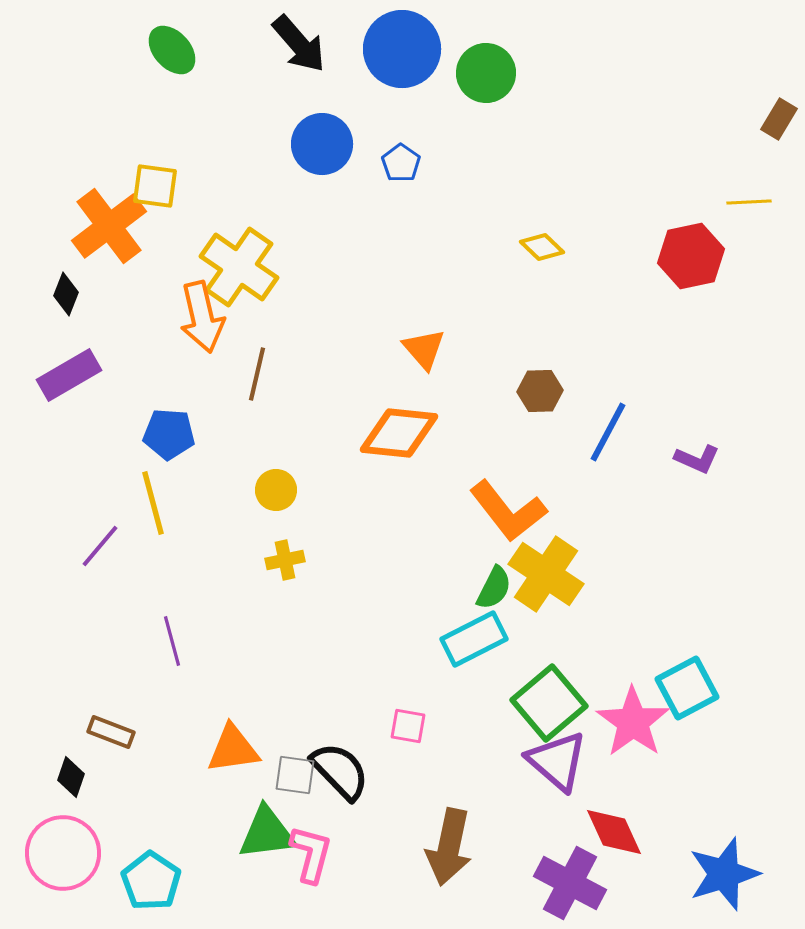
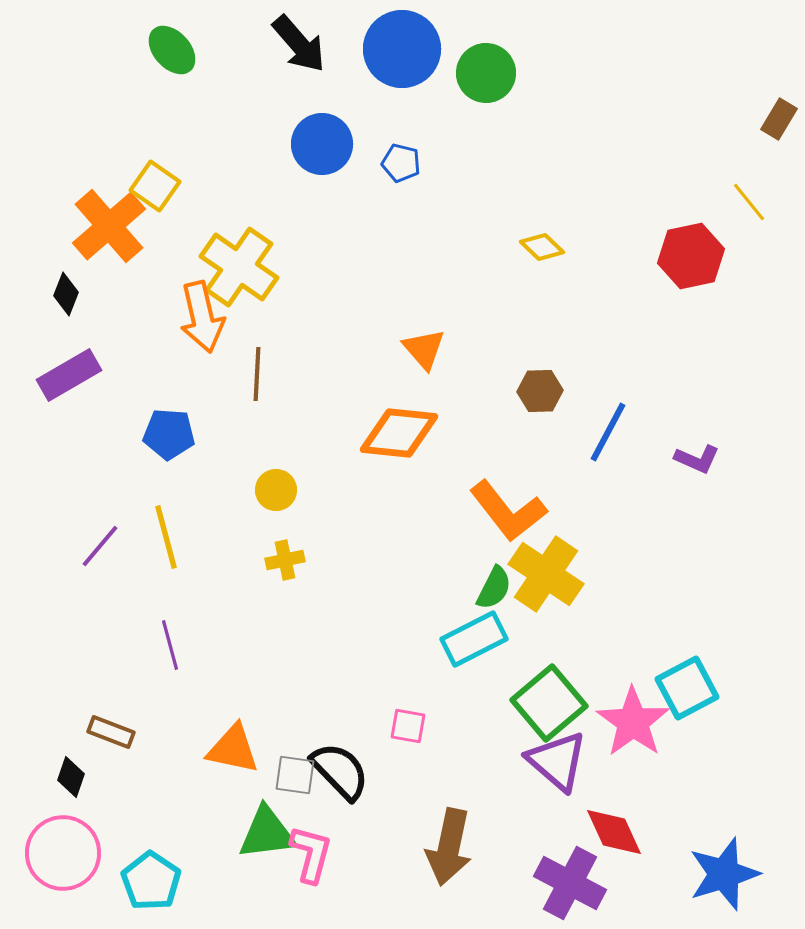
blue pentagon at (401, 163): rotated 21 degrees counterclockwise
yellow square at (155, 186): rotated 27 degrees clockwise
yellow line at (749, 202): rotated 54 degrees clockwise
orange cross at (109, 226): rotated 4 degrees counterclockwise
brown line at (257, 374): rotated 10 degrees counterclockwise
yellow line at (153, 503): moved 13 px right, 34 px down
purple line at (172, 641): moved 2 px left, 4 px down
orange triangle at (233, 749): rotated 20 degrees clockwise
